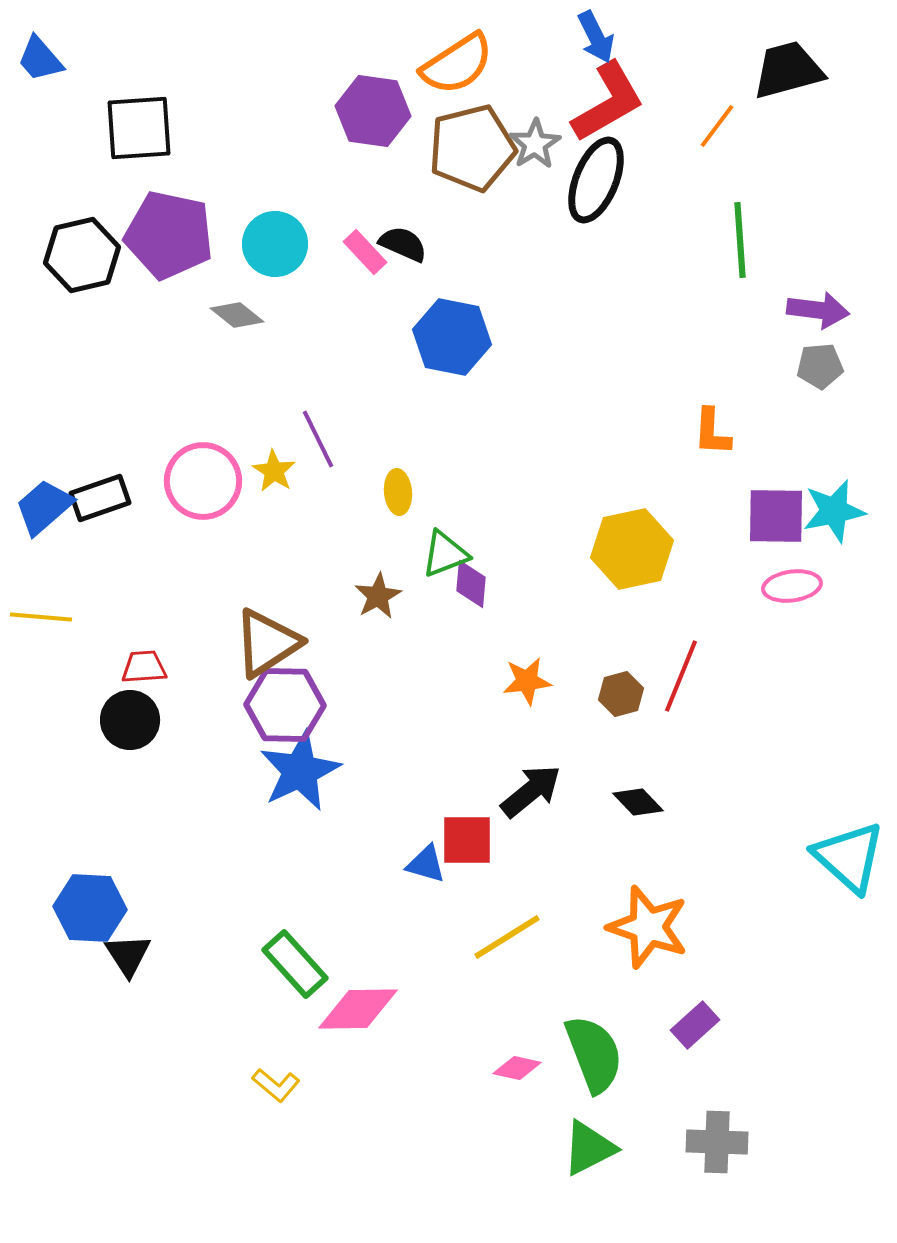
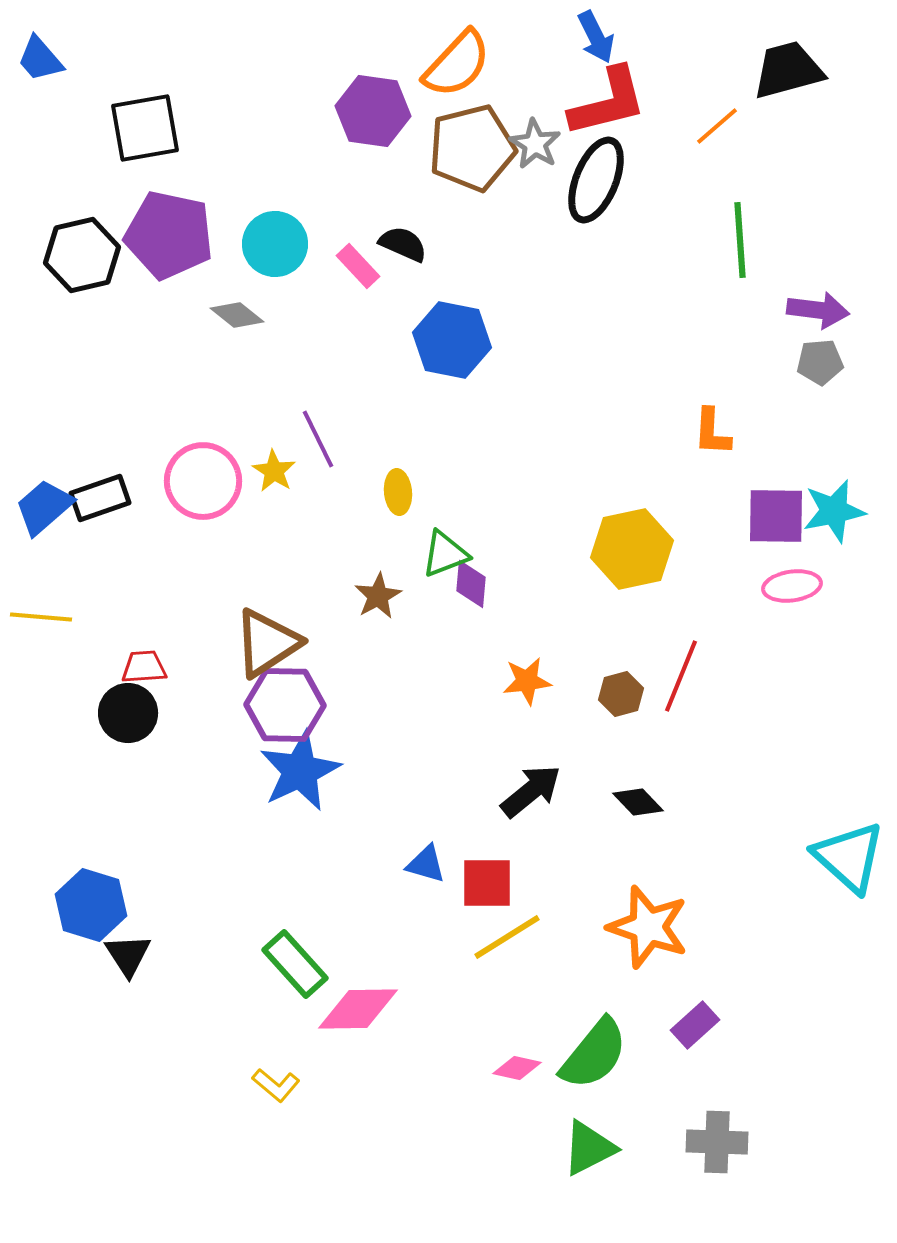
orange semicircle at (457, 64): rotated 14 degrees counterclockwise
red L-shape at (608, 102): rotated 16 degrees clockwise
orange line at (717, 126): rotated 12 degrees clockwise
black square at (139, 128): moved 6 px right; rotated 6 degrees counterclockwise
gray star at (535, 144): rotated 9 degrees counterclockwise
pink rectangle at (365, 252): moved 7 px left, 14 px down
blue hexagon at (452, 337): moved 3 px down
gray pentagon at (820, 366): moved 4 px up
black circle at (130, 720): moved 2 px left, 7 px up
red square at (467, 840): moved 20 px right, 43 px down
blue hexagon at (90, 908): moved 1 px right, 3 px up; rotated 14 degrees clockwise
green semicircle at (594, 1054): rotated 60 degrees clockwise
